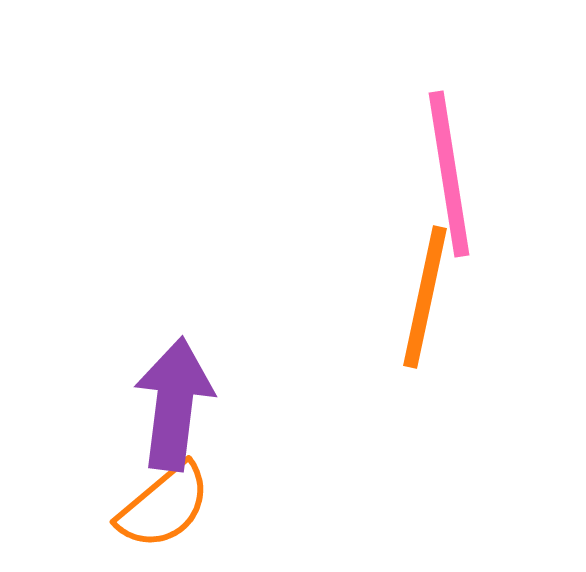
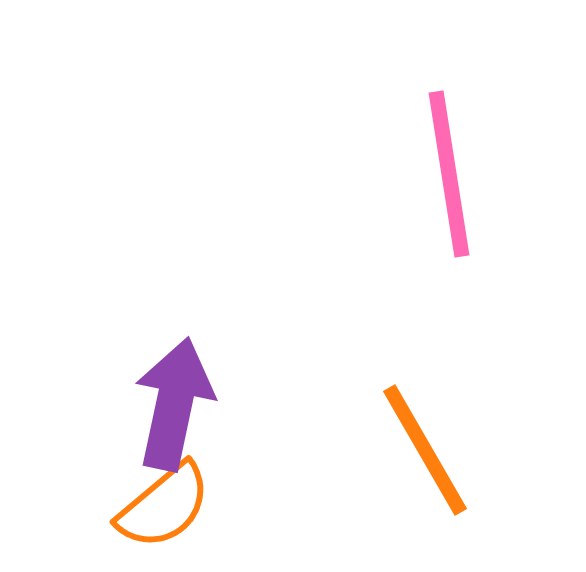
orange line: moved 153 px down; rotated 42 degrees counterclockwise
purple arrow: rotated 5 degrees clockwise
